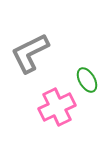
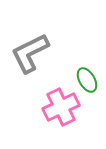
pink cross: moved 4 px right
